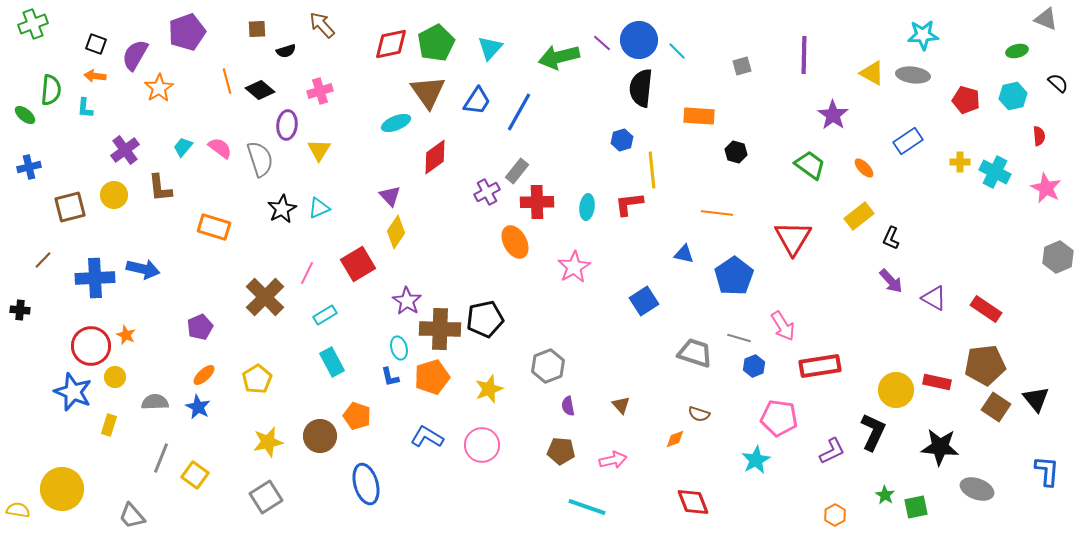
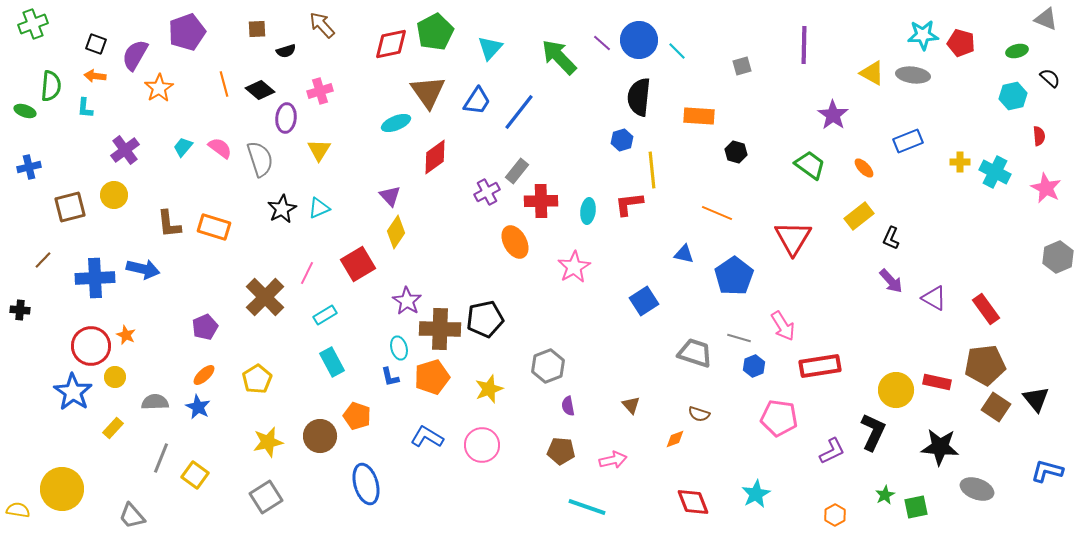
green pentagon at (436, 43): moved 1 px left, 11 px up
purple line at (804, 55): moved 10 px up
green arrow at (559, 57): rotated 60 degrees clockwise
orange line at (227, 81): moved 3 px left, 3 px down
black semicircle at (1058, 83): moved 8 px left, 5 px up
black semicircle at (641, 88): moved 2 px left, 9 px down
green semicircle at (51, 90): moved 4 px up
red pentagon at (966, 100): moved 5 px left, 57 px up
blue line at (519, 112): rotated 9 degrees clockwise
green ellipse at (25, 115): moved 4 px up; rotated 20 degrees counterclockwise
purple ellipse at (287, 125): moved 1 px left, 7 px up
blue rectangle at (908, 141): rotated 12 degrees clockwise
brown L-shape at (160, 188): moved 9 px right, 36 px down
red cross at (537, 202): moved 4 px right, 1 px up
cyan ellipse at (587, 207): moved 1 px right, 4 px down
orange line at (717, 213): rotated 16 degrees clockwise
red rectangle at (986, 309): rotated 20 degrees clockwise
purple pentagon at (200, 327): moved 5 px right
blue star at (73, 392): rotated 12 degrees clockwise
brown triangle at (621, 405): moved 10 px right
yellow rectangle at (109, 425): moved 4 px right, 3 px down; rotated 25 degrees clockwise
cyan star at (756, 460): moved 34 px down
blue L-shape at (1047, 471): rotated 80 degrees counterclockwise
green star at (885, 495): rotated 12 degrees clockwise
